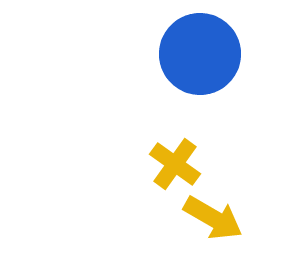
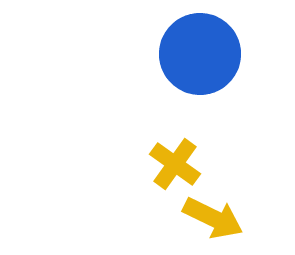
yellow arrow: rotated 4 degrees counterclockwise
